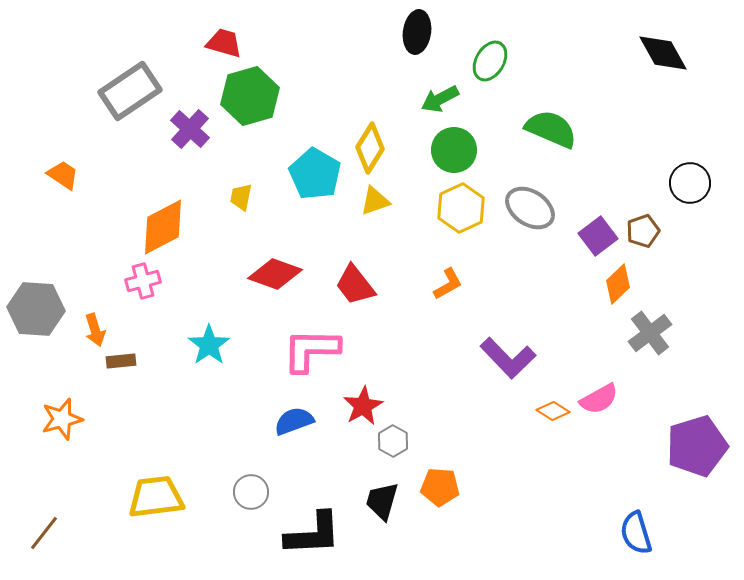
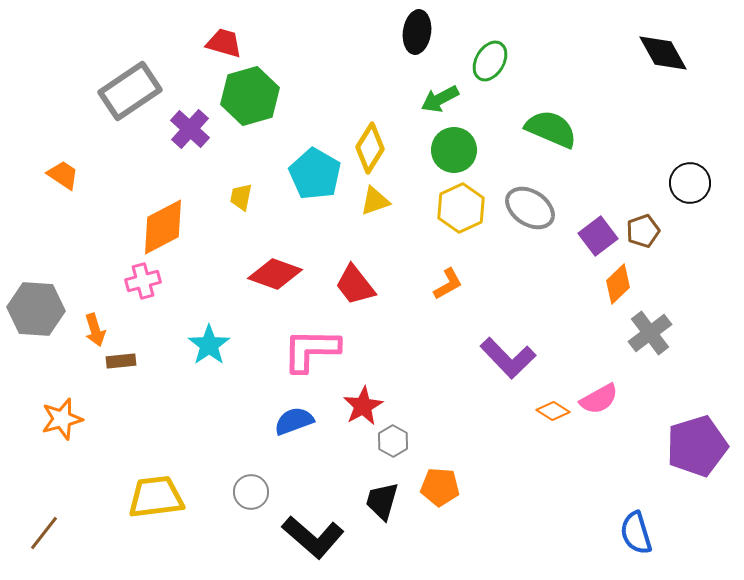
black L-shape at (313, 534): moved 3 px down; rotated 44 degrees clockwise
